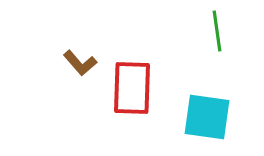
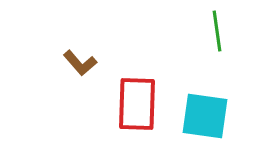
red rectangle: moved 5 px right, 16 px down
cyan square: moved 2 px left, 1 px up
